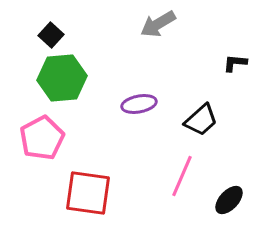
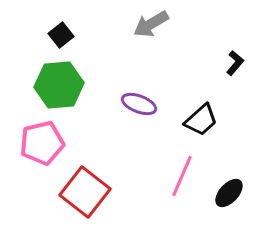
gray arrow: moved 7 px left
black square: moved 10 px right; rotated 10 degrees clockwise
black L-shape: rotated 125 degrees clockwise
green hexagon: moved 3 px left, 7 px down
purple ellipse: rotated 32 degrees clockwise
pink pentagon: moved 5 px down; rotated 15 degrees clockwise
red square: moved 3 px left, 1 px up; rotated 30 degrees clockwise
black ellipse: moved 7 px up
